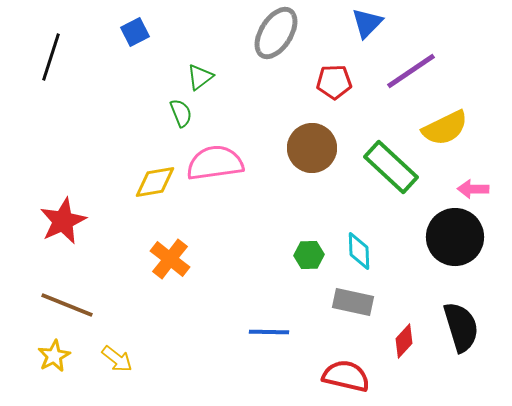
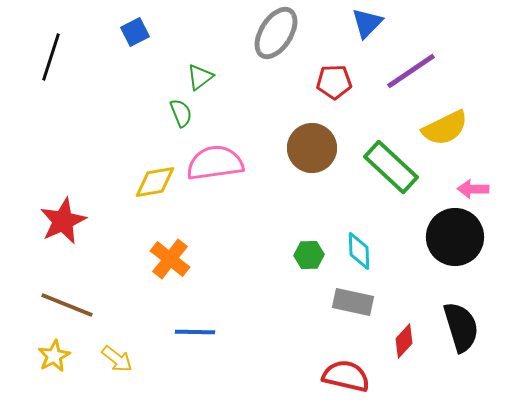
blue line: moved 74 px left
